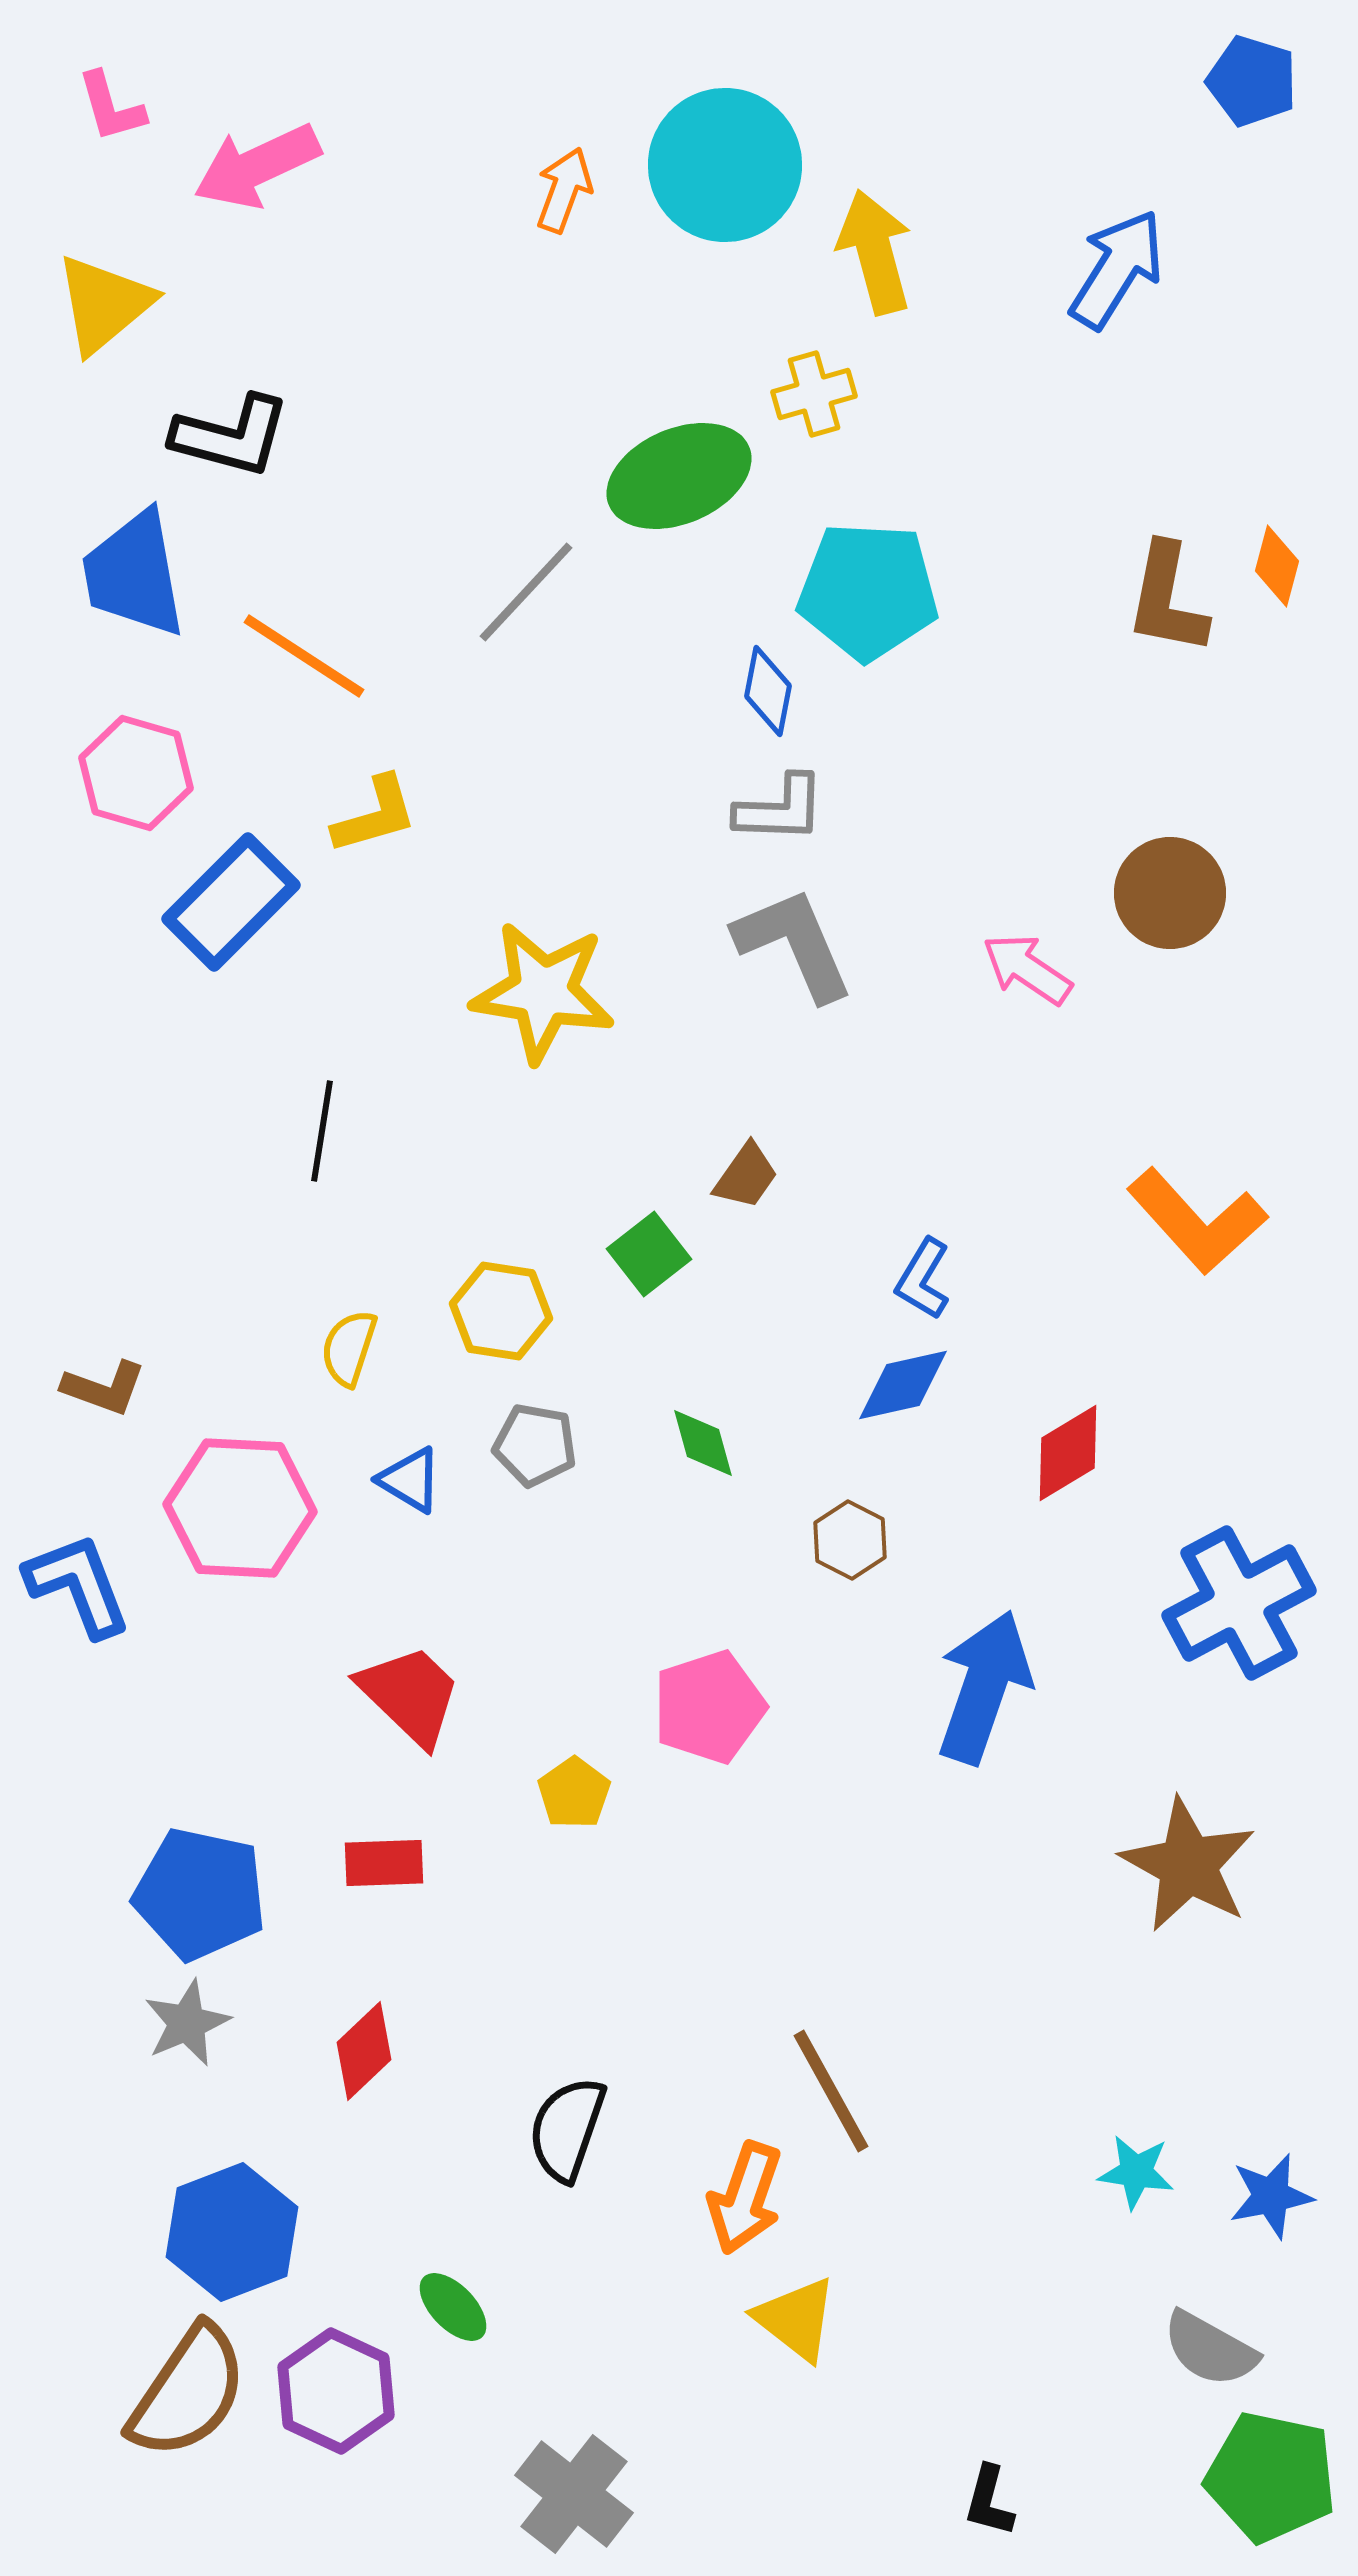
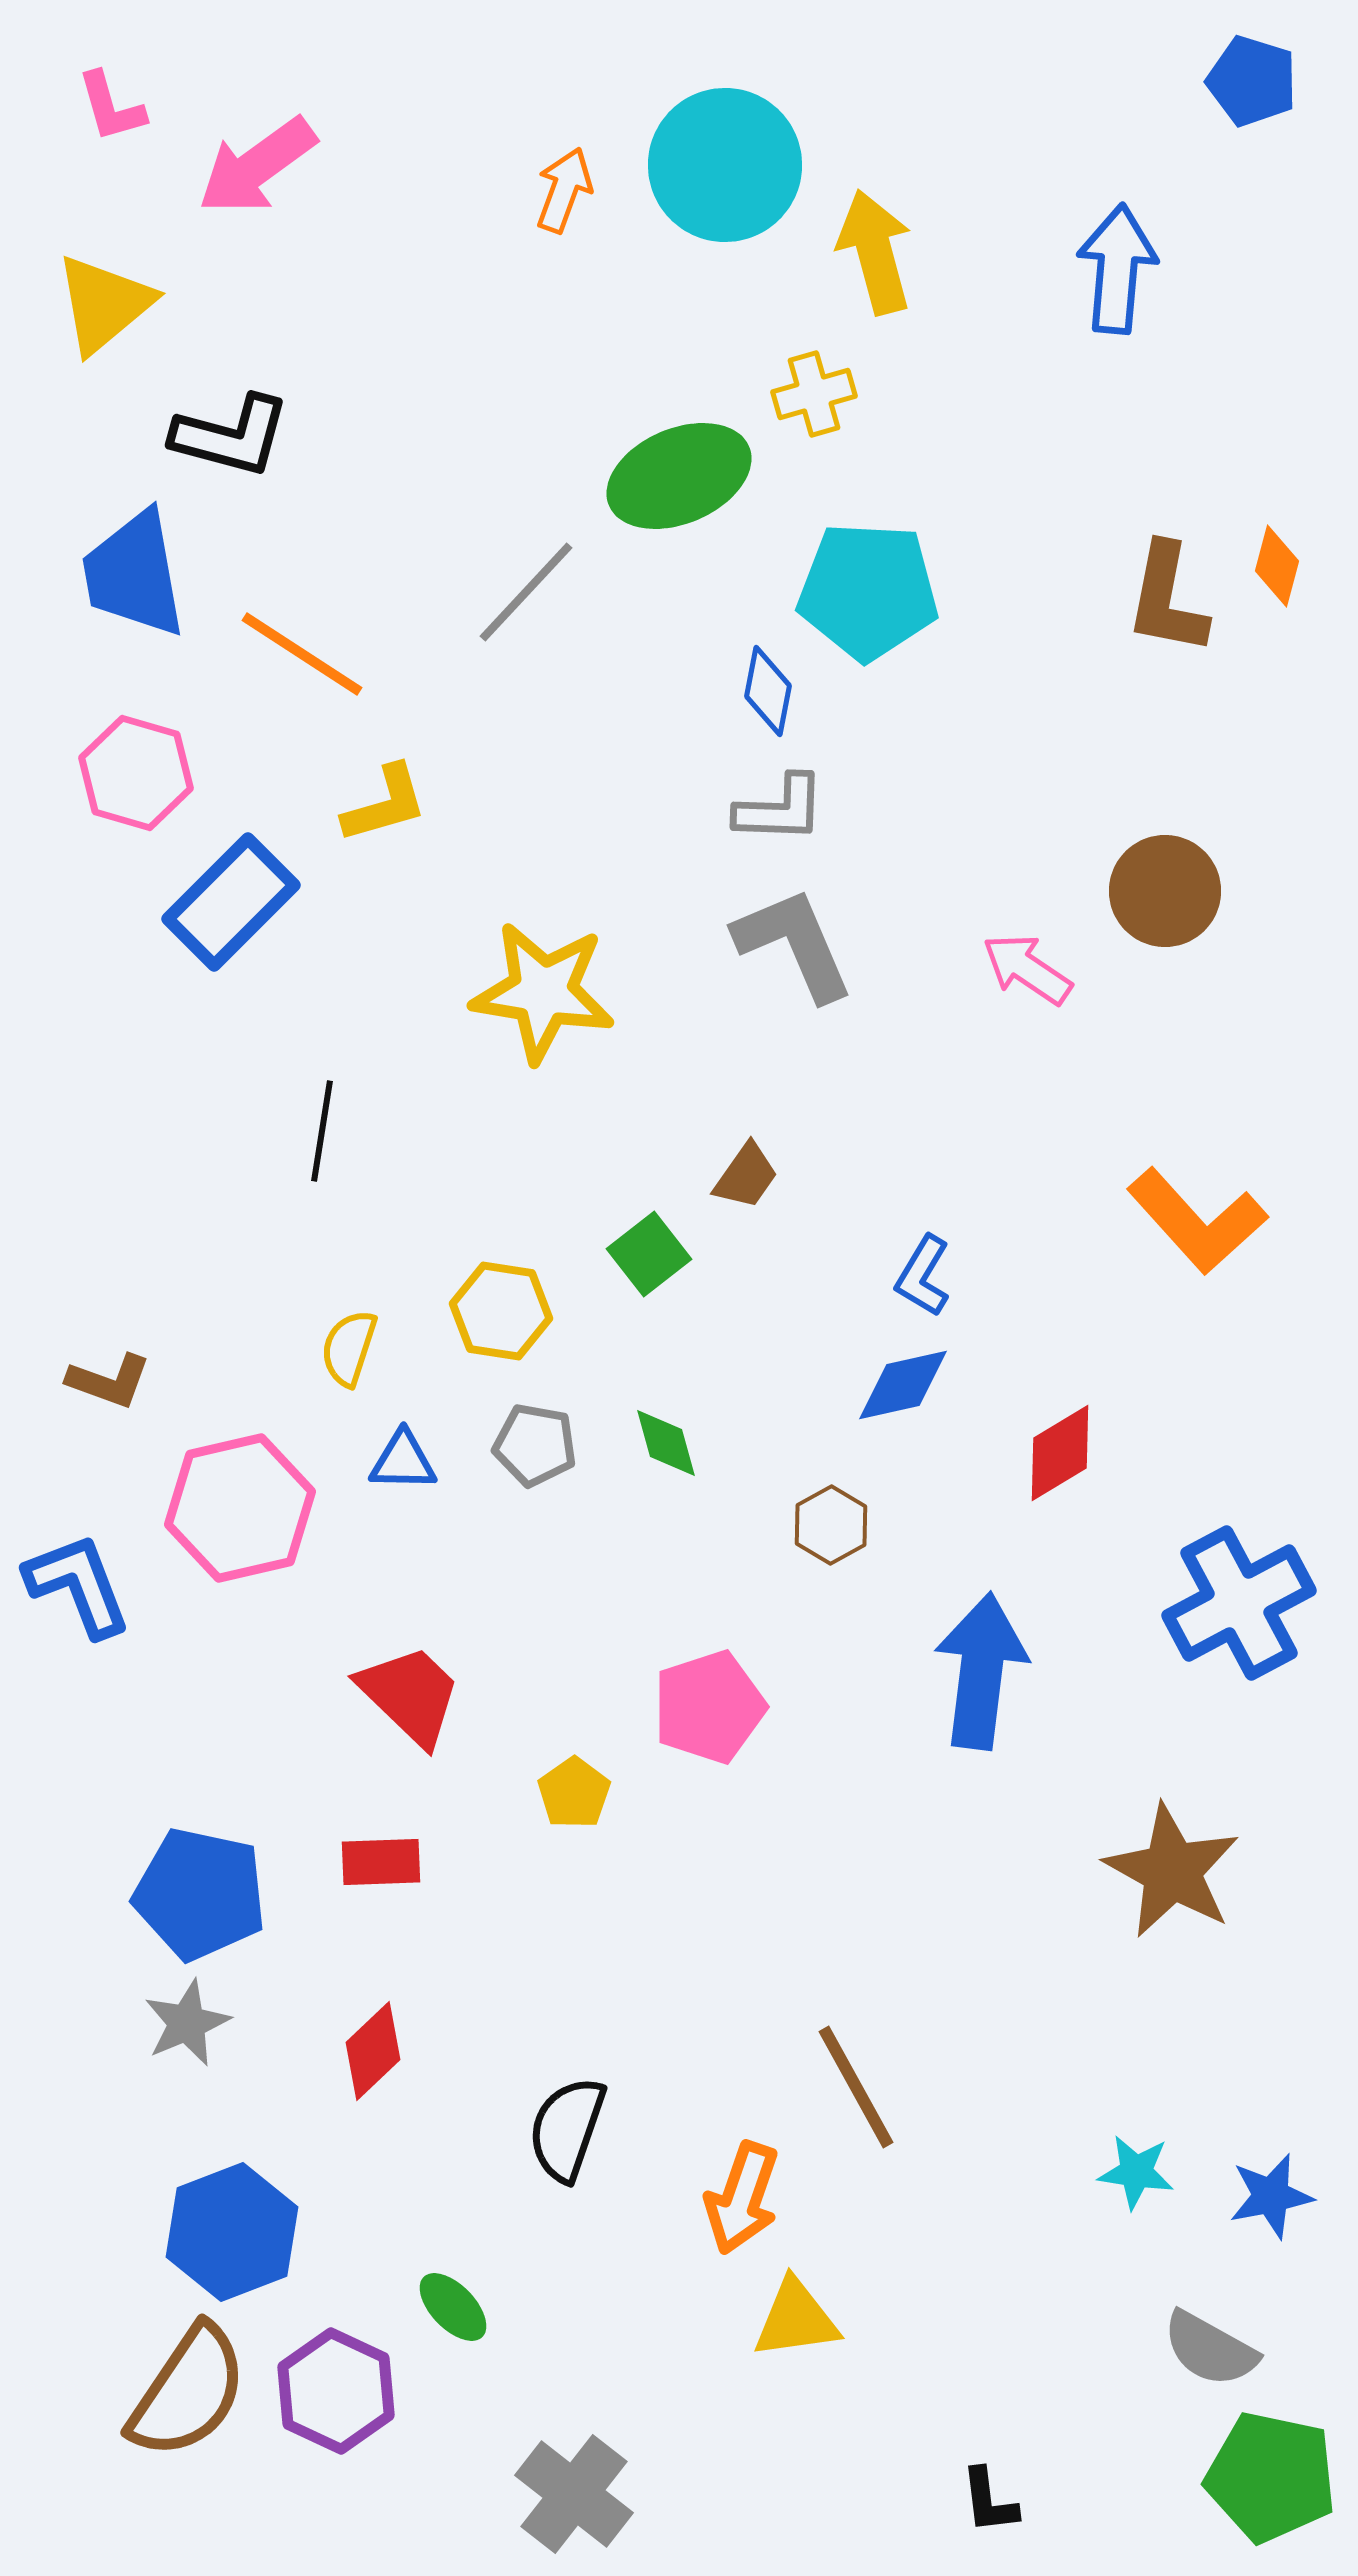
pink arrow at (257, 166): rotated 11 degrees counterclockwise
blue arrow at (1117, 269): rotated 27 degrees counterclockwise
orange line at (304, 656): moved 2 px left, 2 px up
yellow L-shape at (375, 815): moved 10 px right, 11 px up
brown circle at (1170, 893): moved 5 px left, 2 px up
blue L-shape at (923, 1279): moved 3 px up
brown L-shape at (104, 1388): moved 5 px right, 7 px up
green diamond at (703, 1443): moved 37 px left
red diamond at (1068, 1453): moved 8 px left
blue triangle at (410, 1480): moved 7 px left, 19 px up; rotated 30 degrees counterclockwise
pink hexagon at (240, 1508): rotated 16 degrees counterclockwise
brown hexagon at (850, 1540): moved 19 px left, 15 px up; rotated 4 degrees clockwise
blue arrow at (984, 1687): moved 3 px left, 16 px up; rotated 12 degrees counterclockwise
red rectangle at (384, 1863): moved 3 px left, 1 px up
brown star at (1188, 1865): moved 16 px left, 6 px down
red diamond at (364, 2051): moved 9 px right
brown line at (831, 2091): moved 25 px right, 4 px up
orange arrow at (745, 2198): moved 3 px left
yellow triangle at (796, 2319): rotated 46 degrees counterclockwise
black L-shape at (989, 2501): rotated 22 degrees counterclockwise
